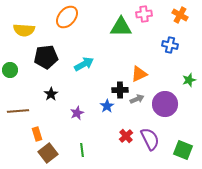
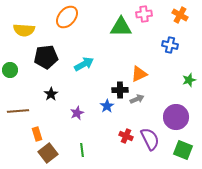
purple circle: moved 11 px right, 13 px down
red cross: rotated 24 degrees counterclockwise
